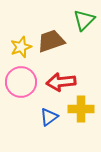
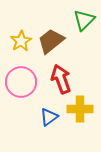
brown trapezoid: rotated 20 degrees counterclockwise
yellow star: moved 6 px up; rotated 10 degrees counterclockwise
red arrow: moved 3 px up; rotated 76 degrees clockwise
yellow cross: moved 1 px left
